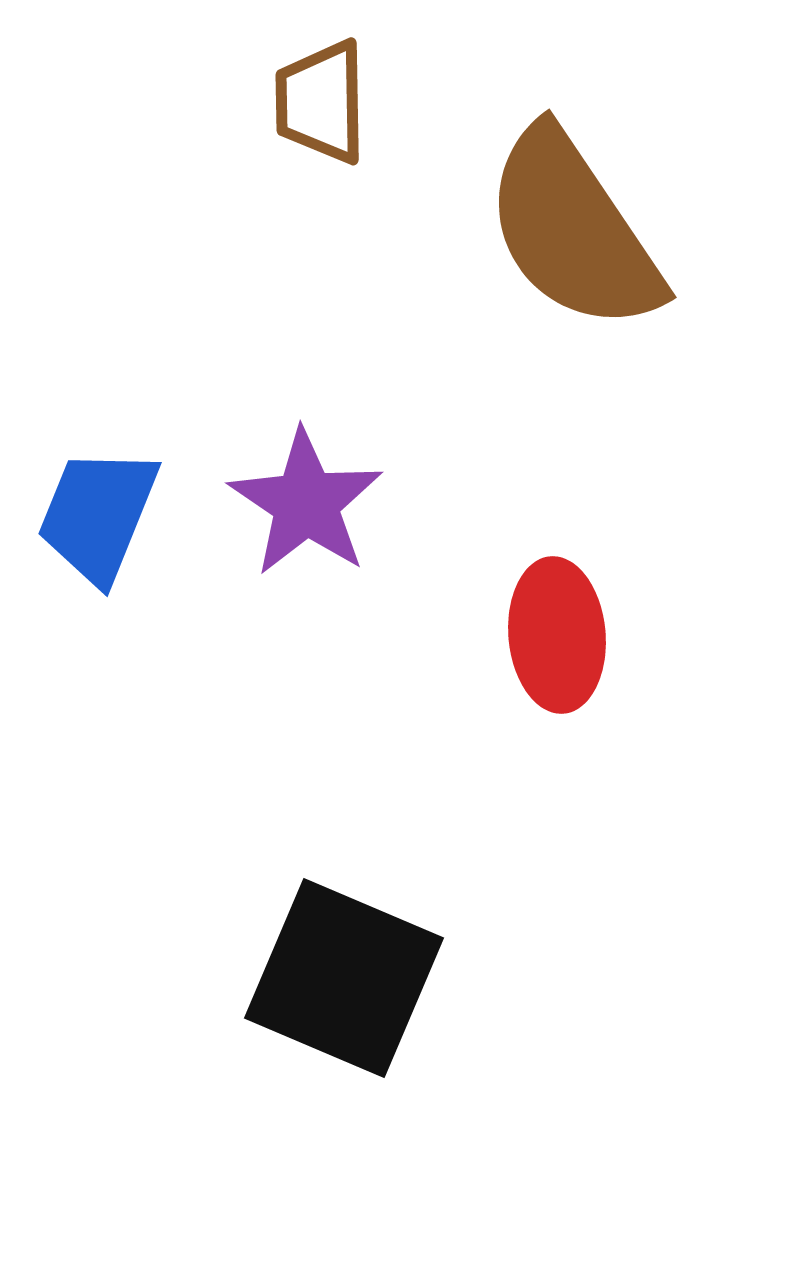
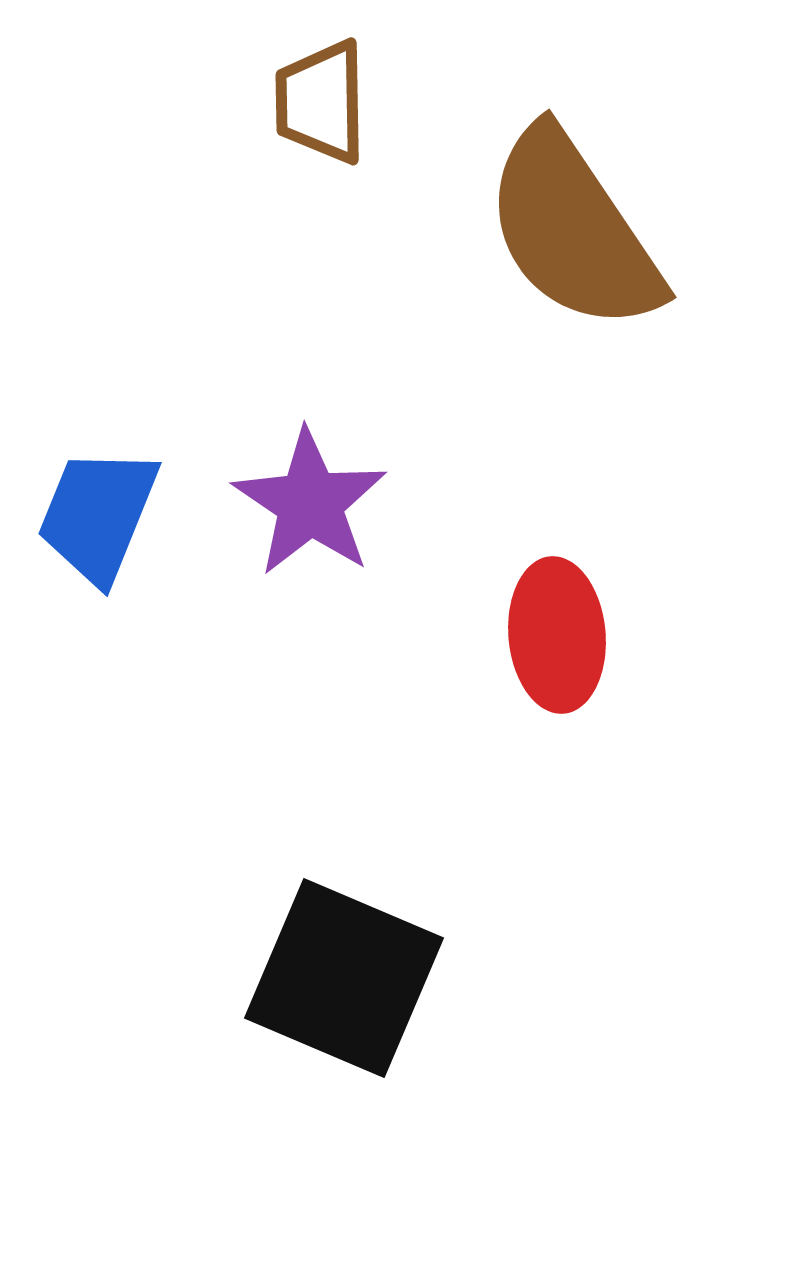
purple star: moved 4 px right
